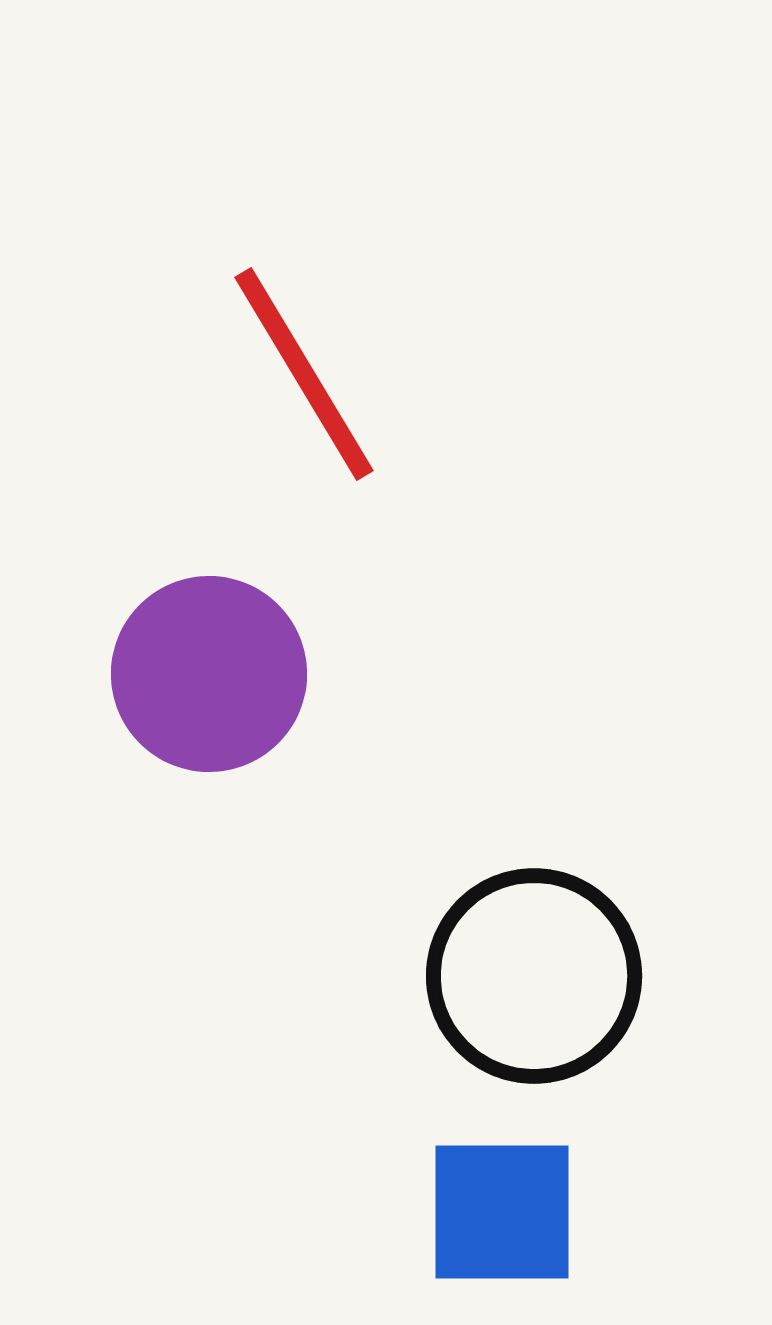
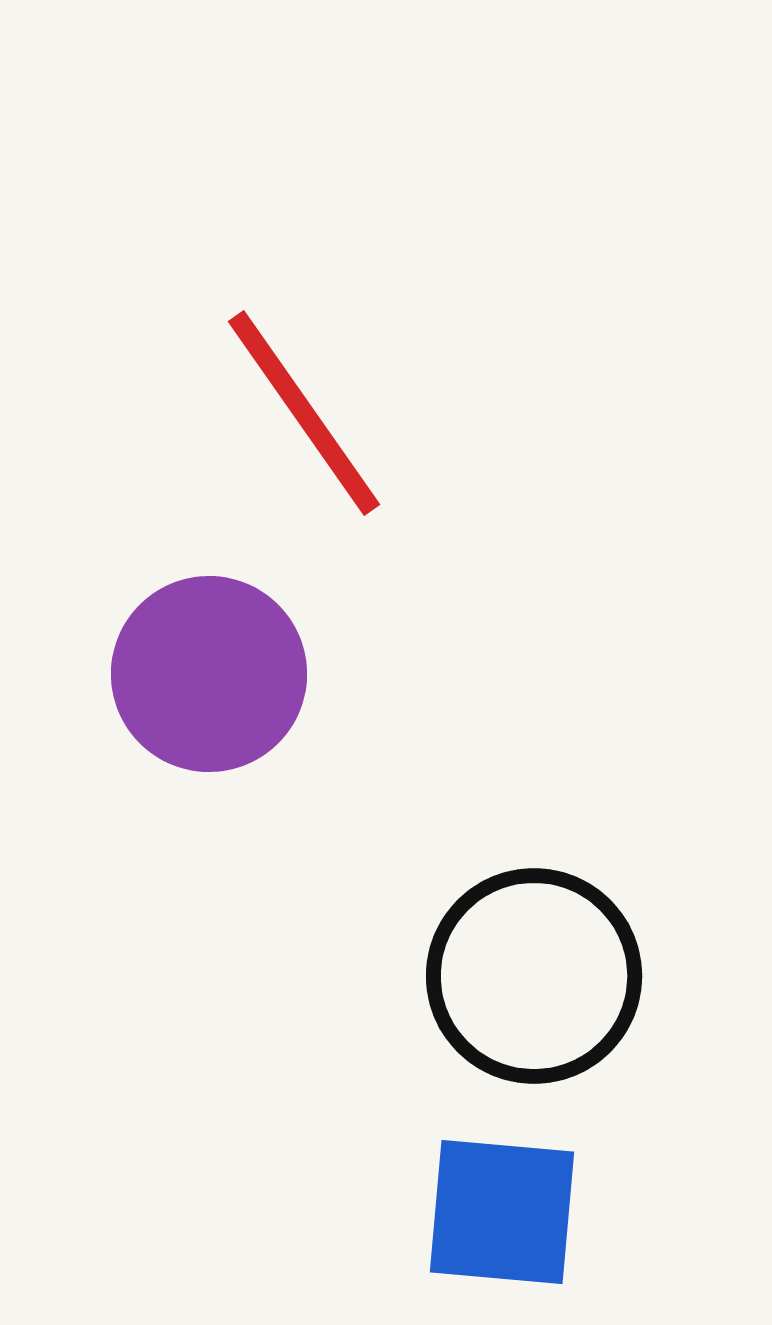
red line: moved 39 px down; rotated 4 degrees counterclockwise
blue square: rotated 5 degrees clockwise
